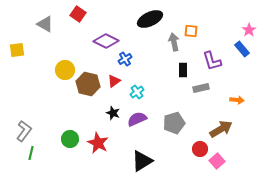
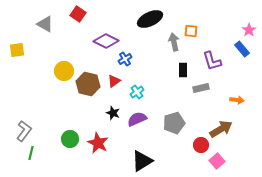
yellow circle: moved 1 px left, 1 px down
red circle: moved 1 px right, 4 px up
